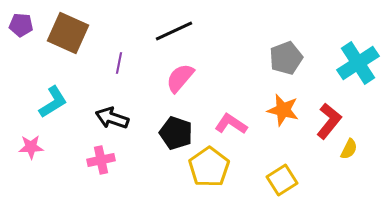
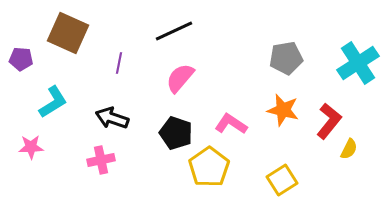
purple pentagon: moved 34 px down
gray pentagon: rotated 12 degrees clockwise
